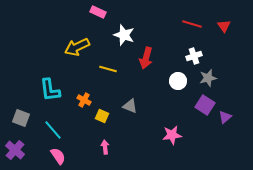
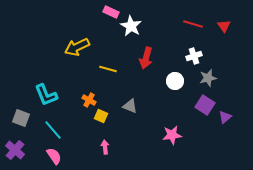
pink rectangle: moved 13 px right
red line: moved 1 px right
white star: moved 7 px right, 9 px up; rotated 10 degrees clockwise
white circle: moved 3 px left
cyan L-shape: moved 4 px left, 5 px down; rotated 15 degrees counterclockwise
orange cross: moved 5 px right
yellow square: moved 1 px left
pink semicircle: moved 4 px left
